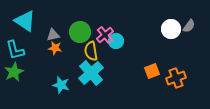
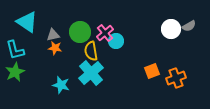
cyan triangle: moved 2 px right, 1 px down
gray semicircle: rotated 24 degrees clockwise
pink cross: moved 2 px up
green star: moved 1 px right
